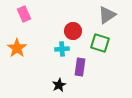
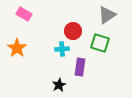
pink rectangle: rotated 35 degrees counterclockwise
